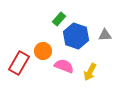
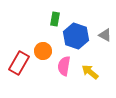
green rectangle: moved 4 px left; rotated 32 degrees counterclockwise
gray triangle: rotated 32 degrees clockwise
pink semicircle: rotated 102 degrees counterclockwise
yellow arrow: rotated 102 degrees clockwise
